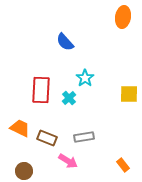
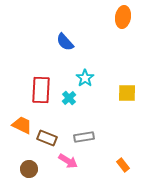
yellow square: moved 2 px left, 1 px up
orange trapezoid: moved 2 px right, 3 px up
brown circle: moved 5 px right, 2 px up
